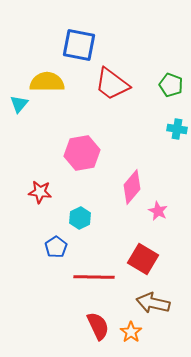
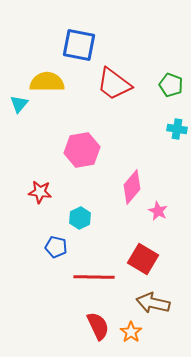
red trapezoid: moved 2 px right
pink hexagon: moved 3 px up
blue pentagon: rotated 25 degrees counterclockwise
